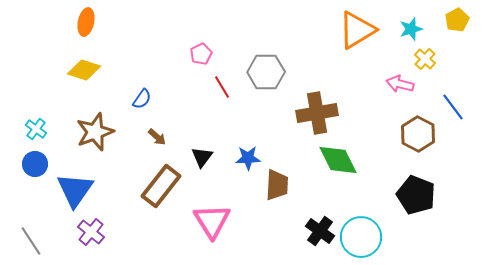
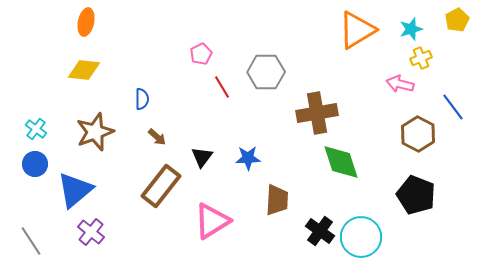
yellow cross: moved 4 px left, 1 px up; rotated 25 degrees clockwise
yellow diamond: rotated 12 degrees counterclockwise
blue semicircle: rotated 35 degrees counterclockwise
green diamond: moved 3 px right, 2 px down; rotated 9 degrees clockwise
brown trapezoid: moved 15 px down
blue triangle: rotated 15 degrees clockwise
pink triangle: rotated 30 degrees clockwise
